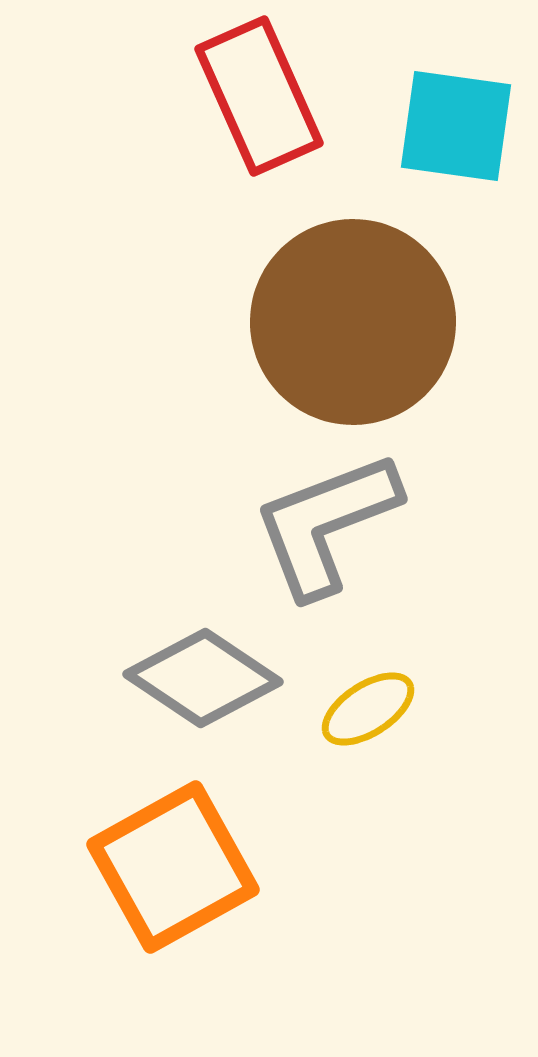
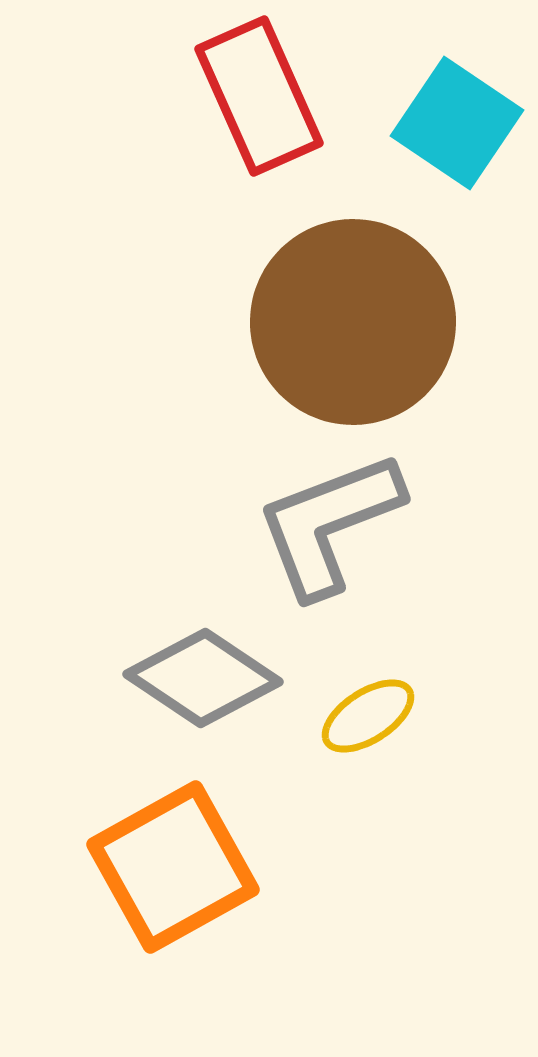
cyan square: moved 1 px right, 3 px up; rotated 26 degrees clockwise
gray L-shape: moved 3 px right
yellow ellipse: moved 7 px down
